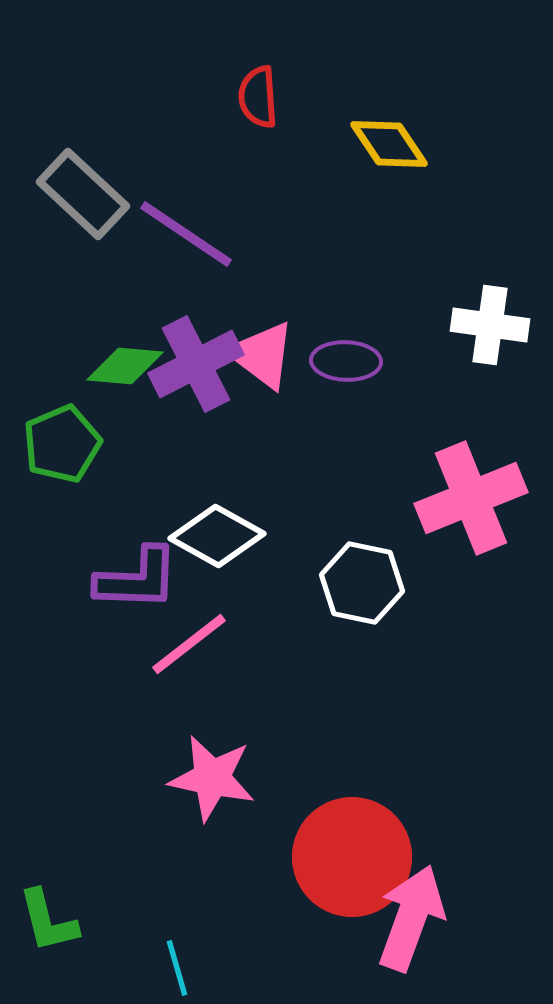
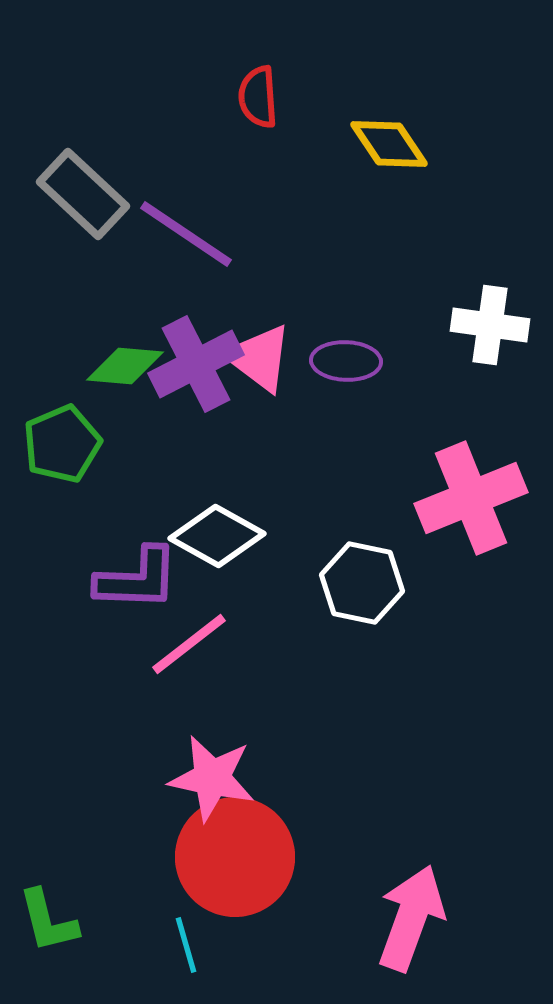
pink triangle: moved 3 px left, 3 px down
red circle: moved 117 px left
cyan line: moved 9 px right, 23 px up
